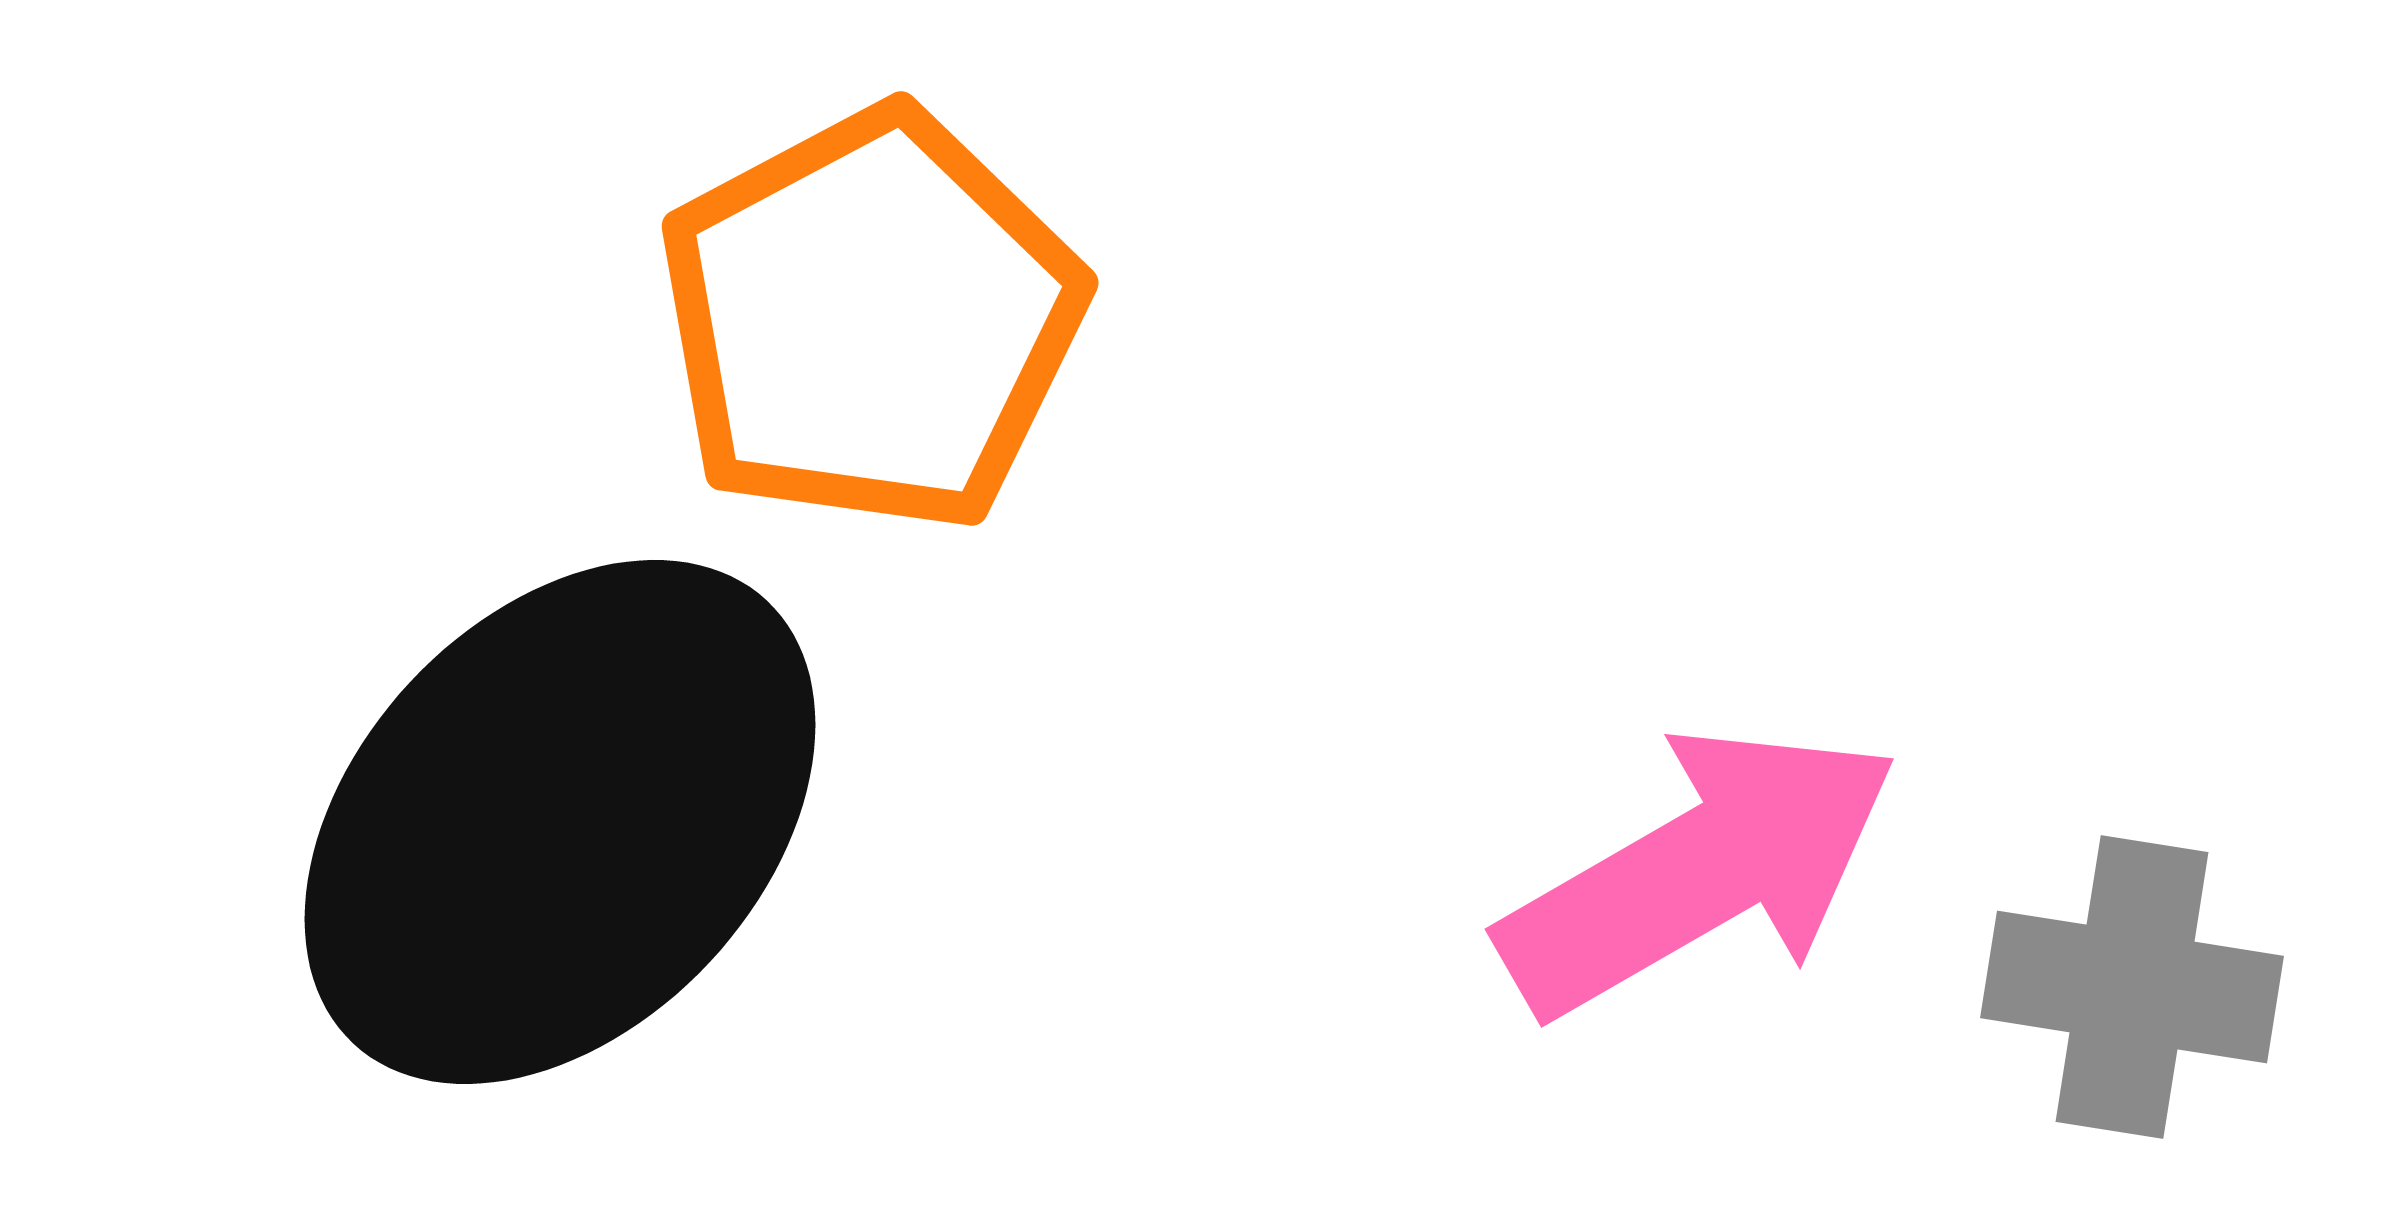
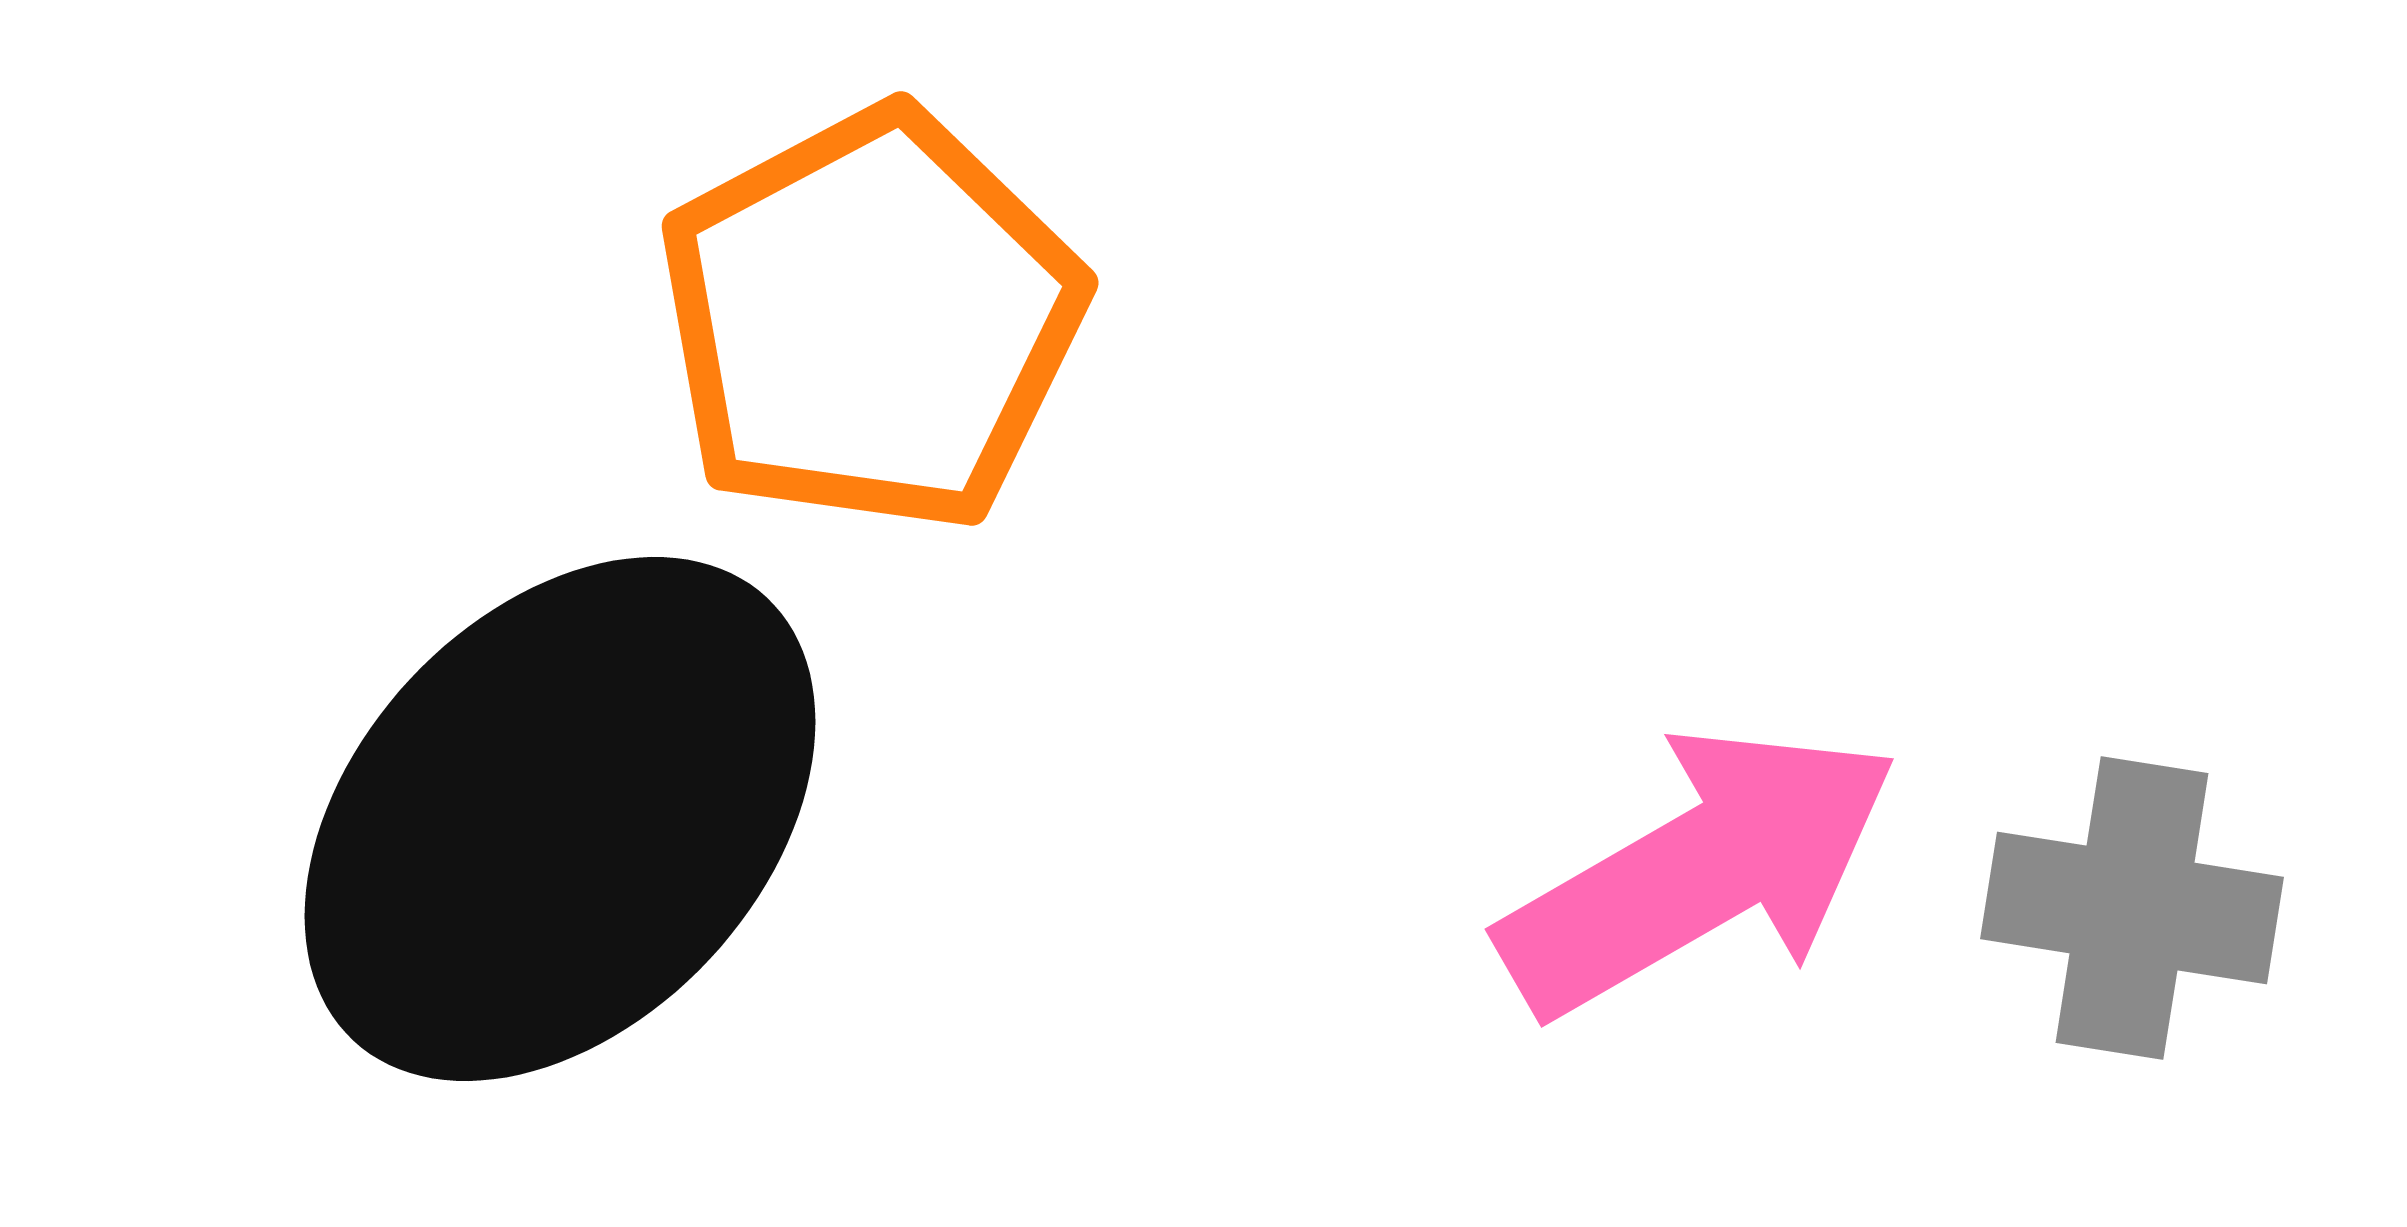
black ellipse: moved 3 px up
gray cross: moved 79 px up
